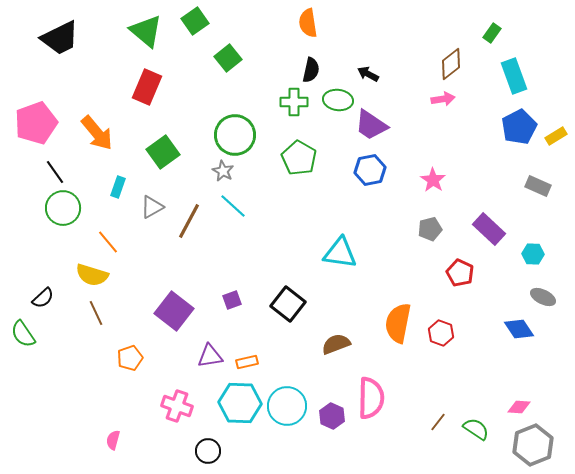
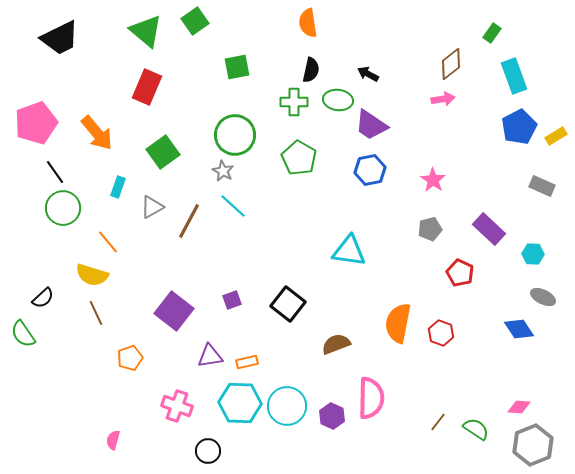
green square at (228, 58): moved 9 px right, 9 px down; rotated 28 degrees clockwise
gray rectangle at (538, 186): moved 4 px right
cyan triangle at (340, 253): moved 9 px right, 2 px up
